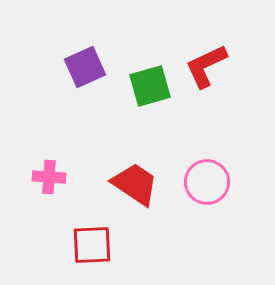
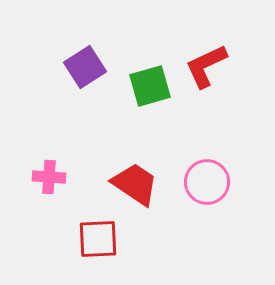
purple square: rotated 9 degrees counterclockwise
red square: moved 6 px right, 6 px up
